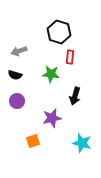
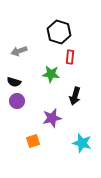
black semicircle: moved 1 px left, 7 px down
